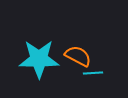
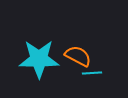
cyan line: moved 1 px left
